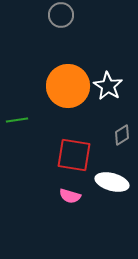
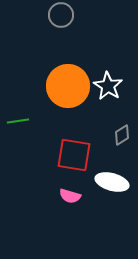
green line: moved 1 px right, 1 px down
